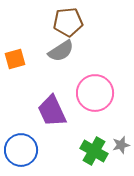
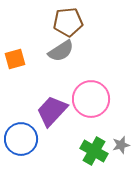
pink circle: moved 4 px left, 6 px down
purple trapezoid: rotated 68 degrees clockwise
blue circle: moved 11 px up
